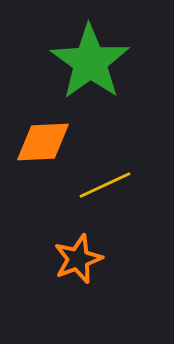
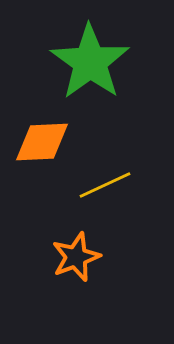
orange diamond: moved 1 px left
orange star: moved 2 px left, 2 px up
